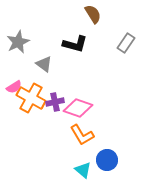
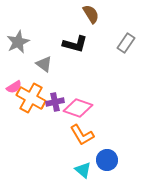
brown semicircle: moved 2 px left
